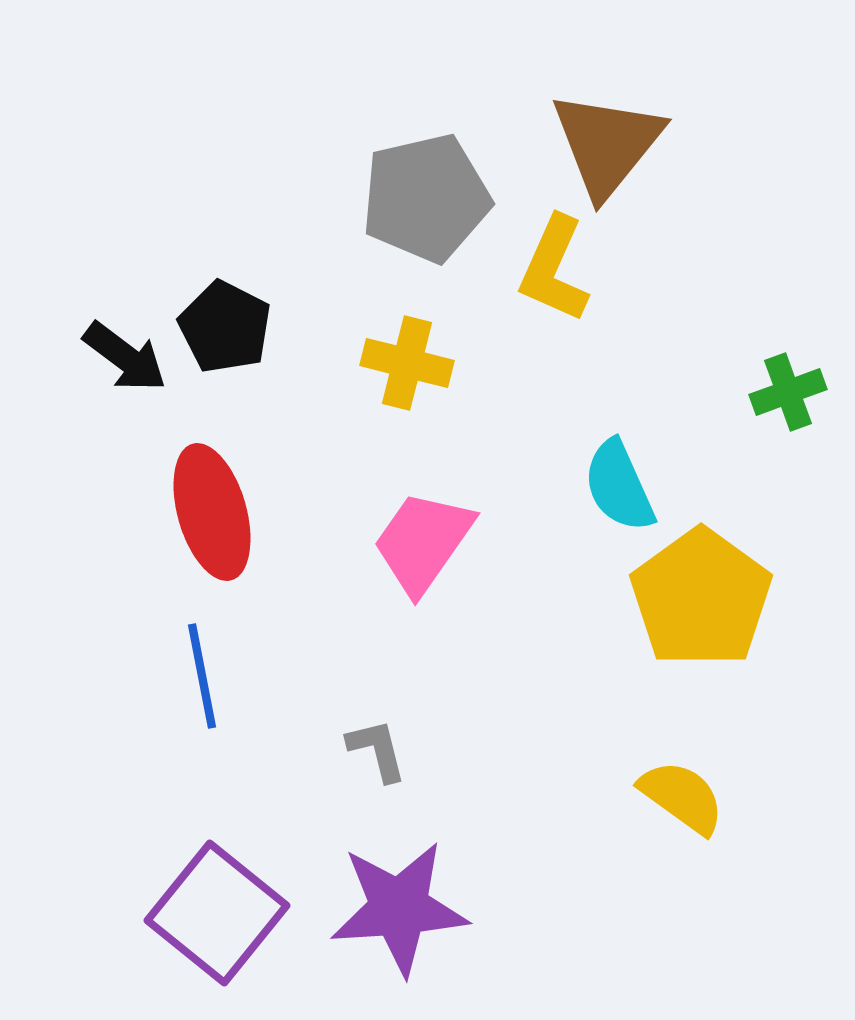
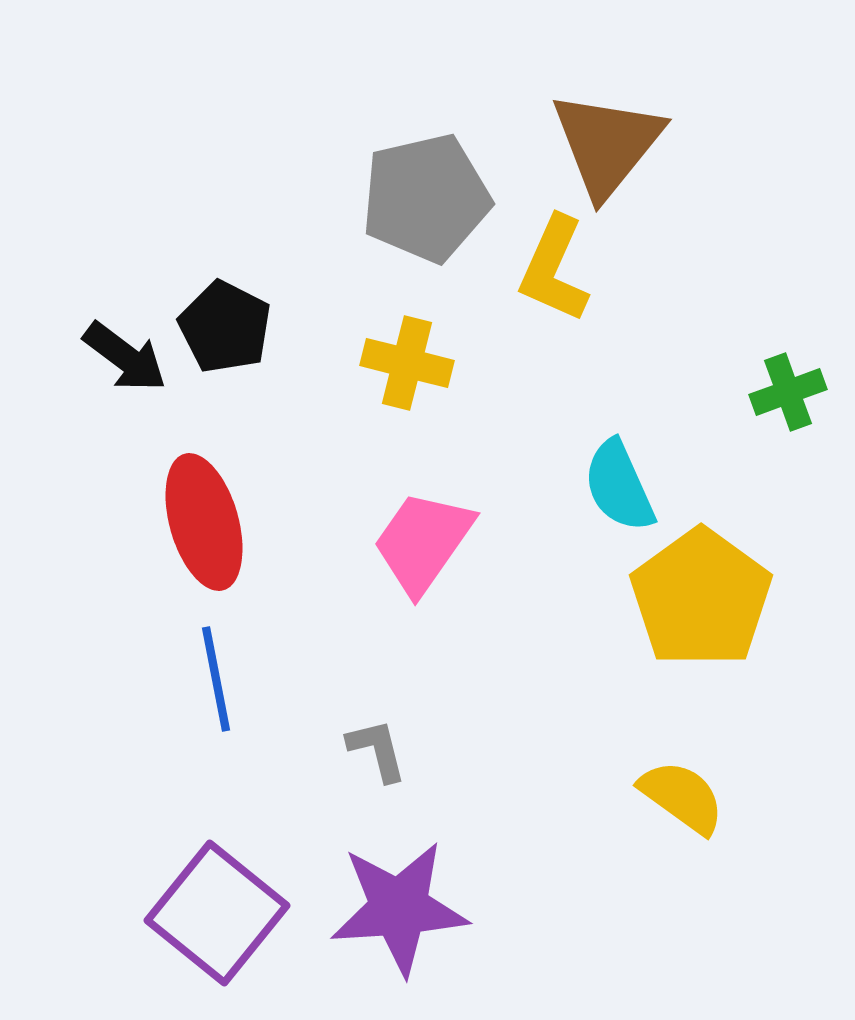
red ellipse: moved 8 px left, 10 px down
blue line: moved 14 px right, 3 px down
